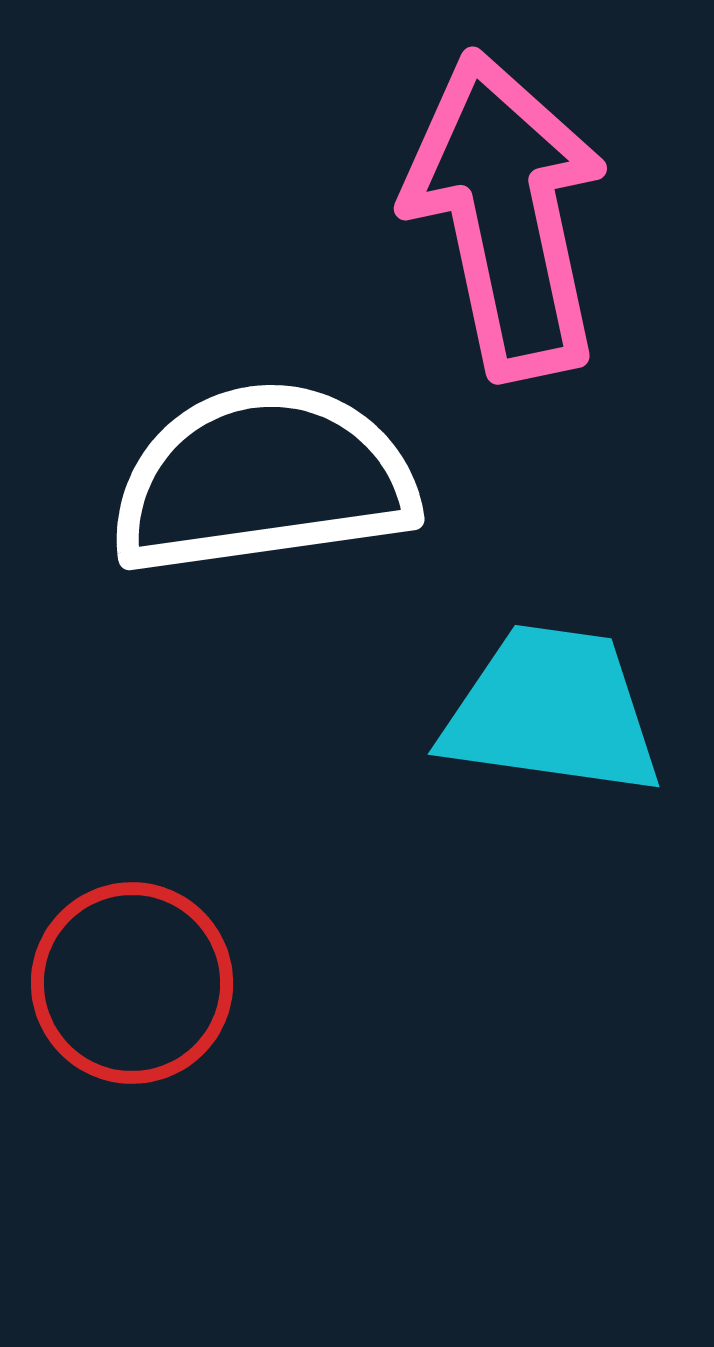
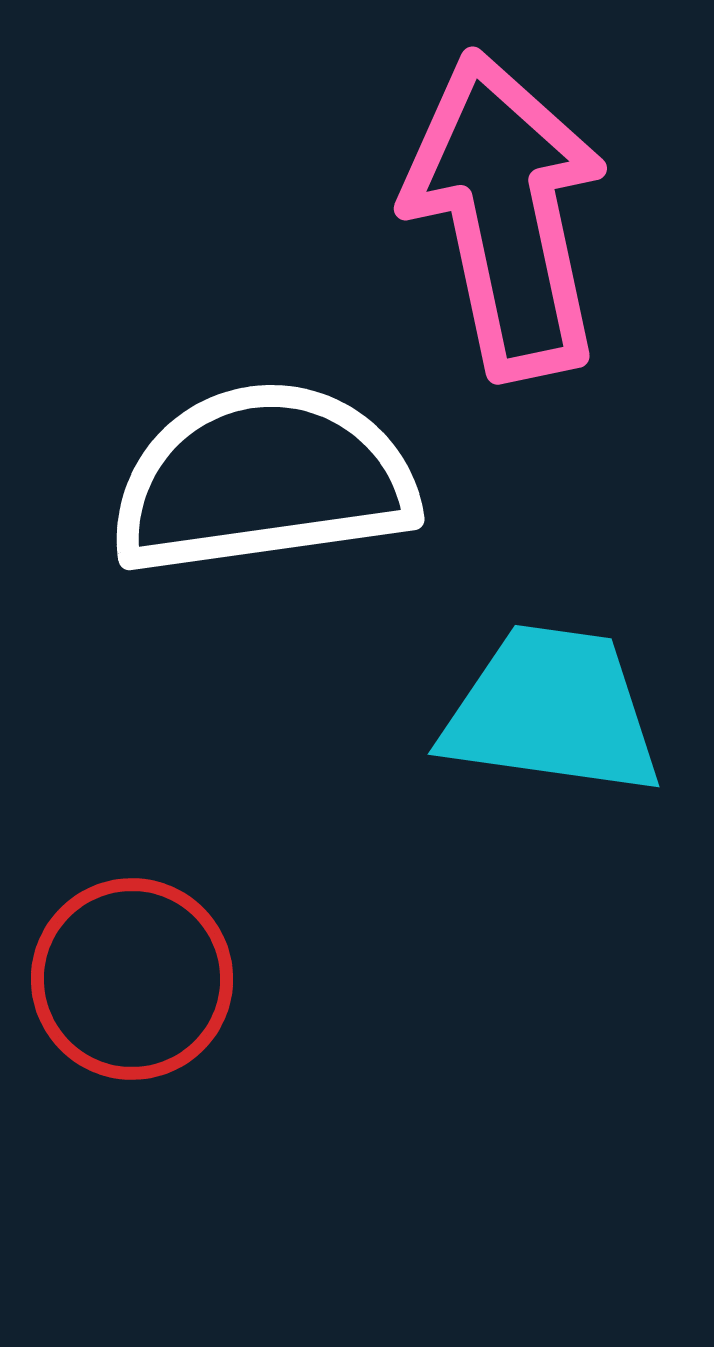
red circle: moved 4 px up
